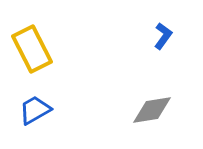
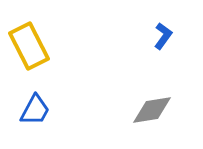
yellow rectangle: moved 3 px left, 3 px up
blue trapezoid: rotated 148 degrees clockwise
